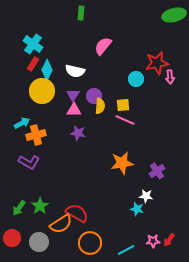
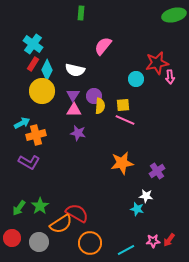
white semicircle: moved 1 px up
